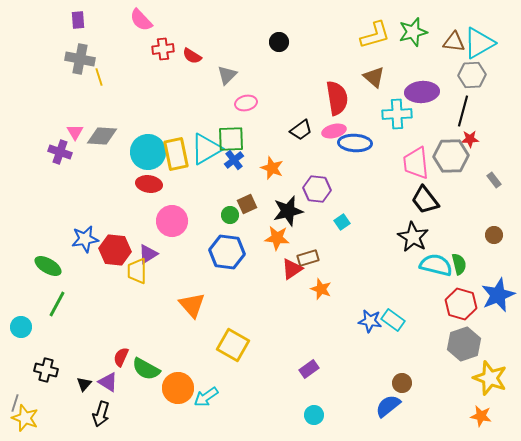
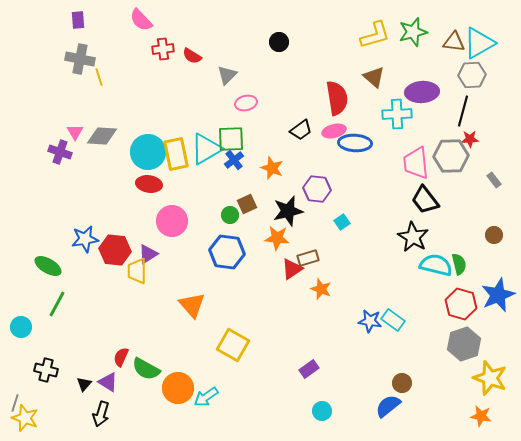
cyan circle at (314, 415): moved 8 px right, 4 px up
